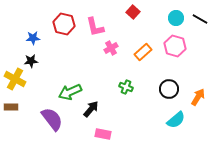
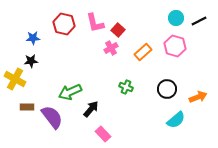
red square: moved 15 px left, 18 px down
black line: moved 1 px left, 2 px down; rotated 56 degrees counterclockwise
pink L-shape: moved 4 px up
black circle: moved 2 px left
orange arrow: rotated 36 degrees clockwise
brown rectangle: moved 16 px right
purple semicircle: moved 2 px up
pink rectangle: rotated 35 degrees clockwise
